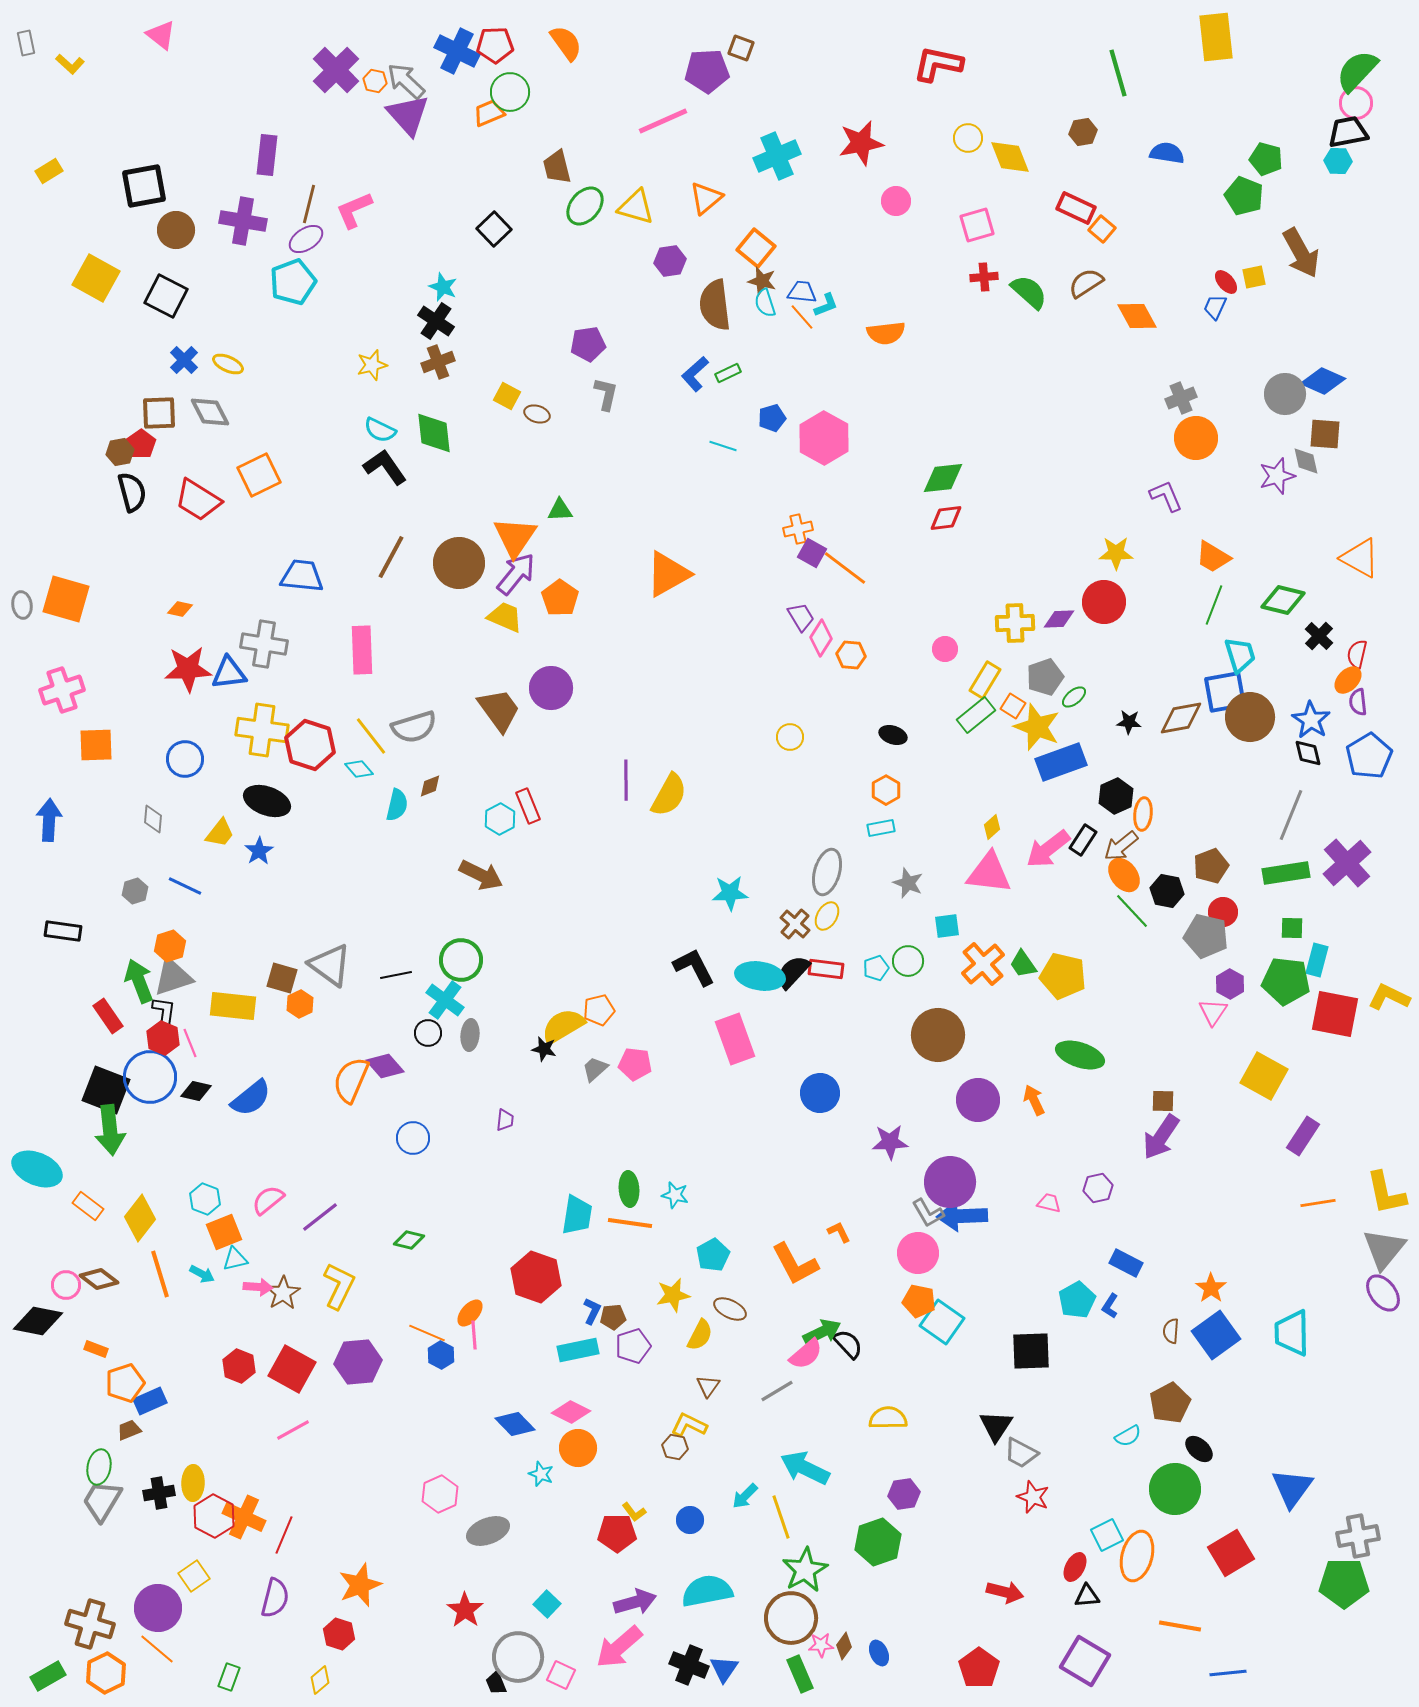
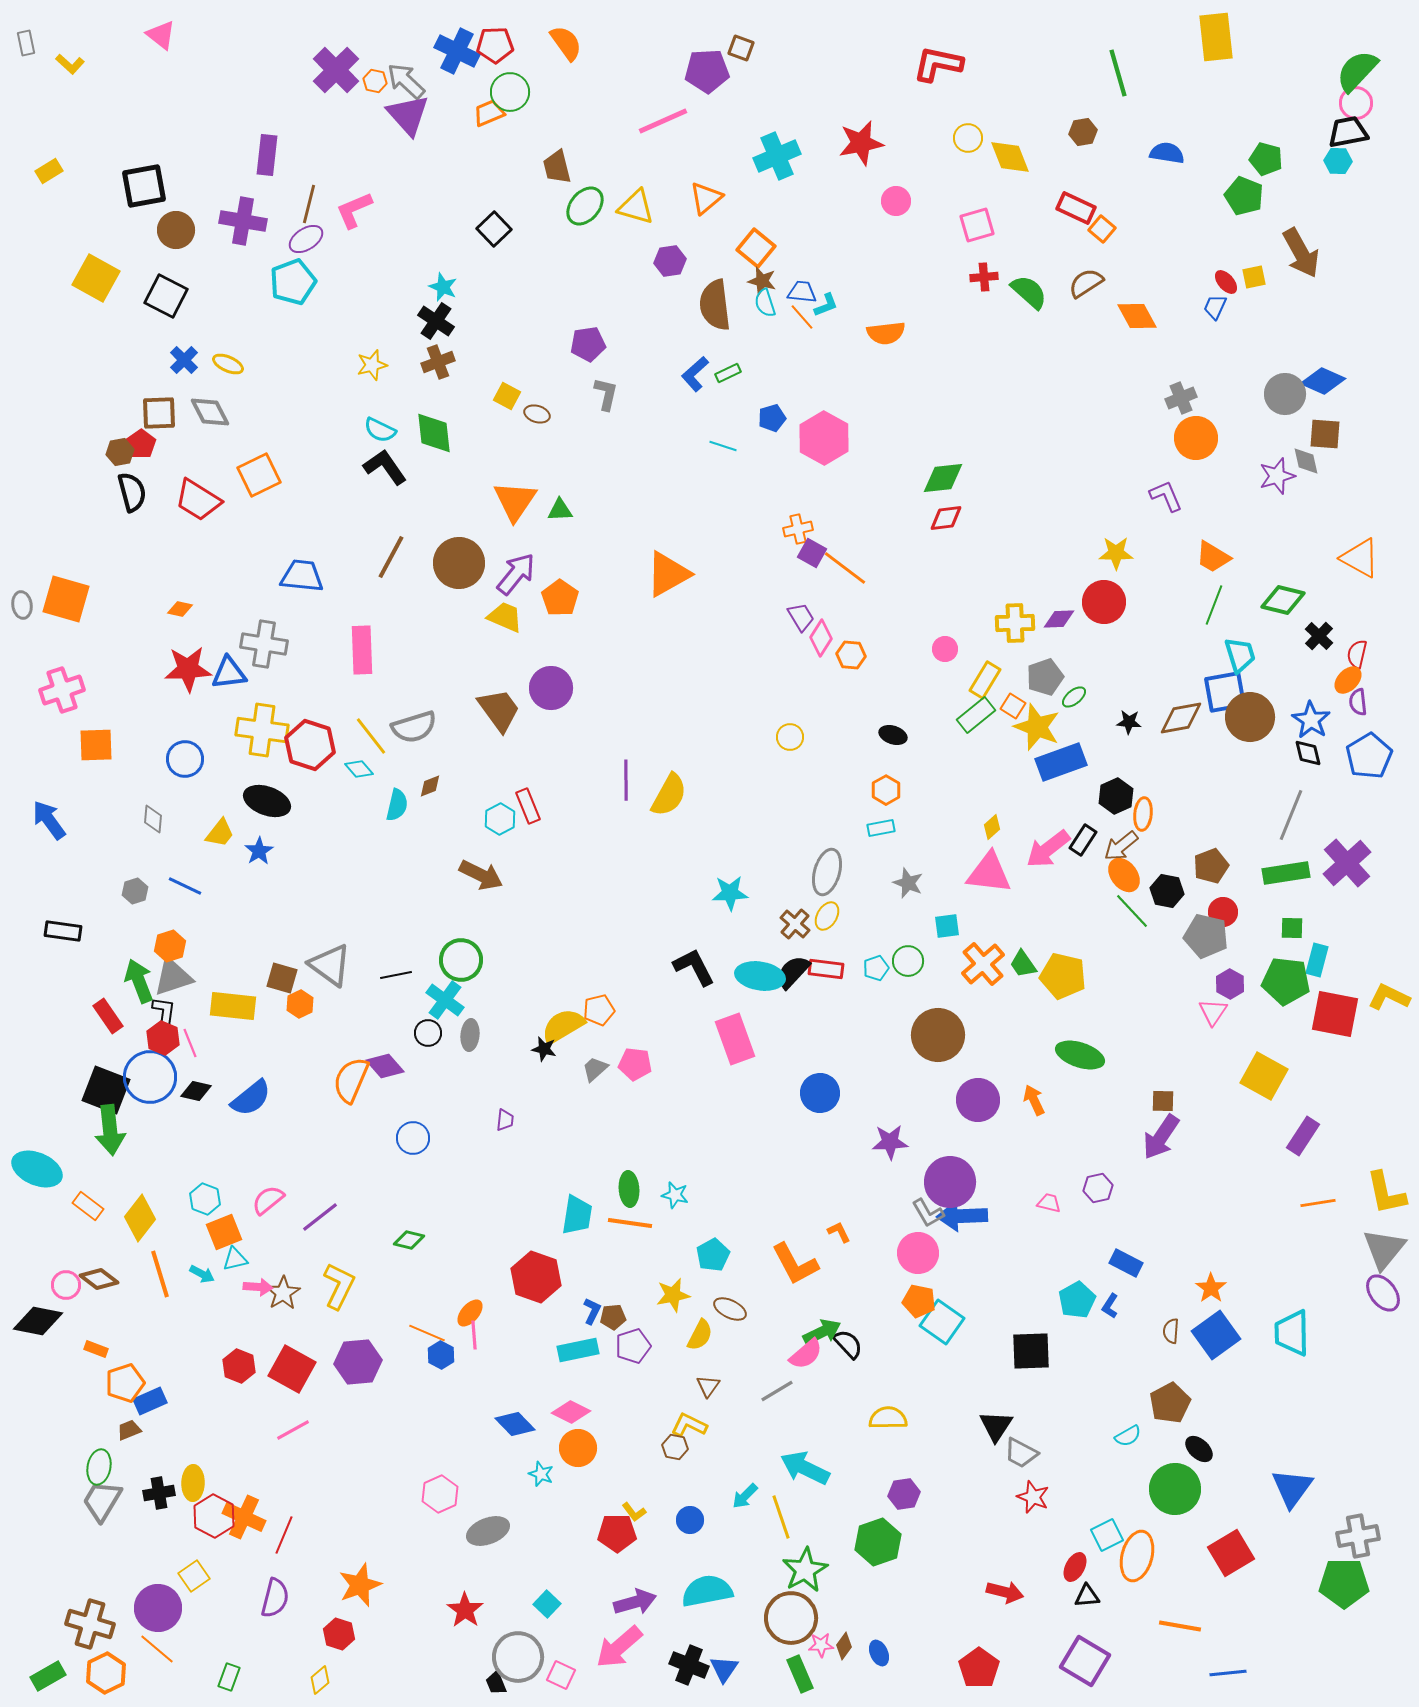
orange triangle at (515, 537): moved 36 px up
blue arrow at (49, 820): rotated 39 degrees counterclockwise
